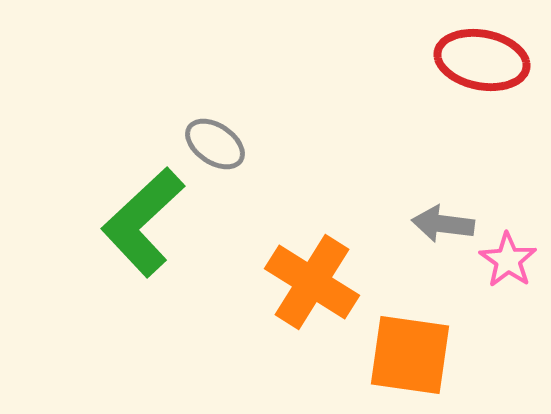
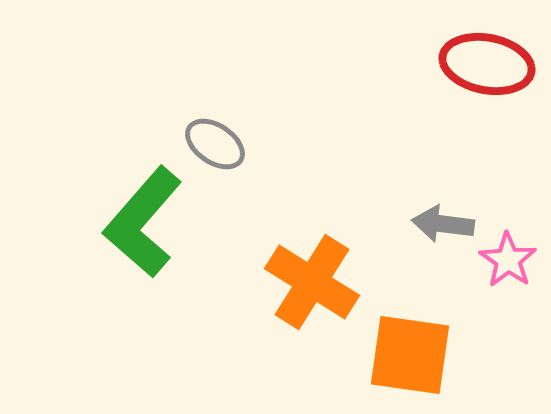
red ellipse: moved 5 px right, 4 px down
green L-shape: rotated 6 degrees counterclockwise
